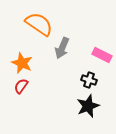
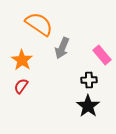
pink rectangle: rotated 24 degrees clockwise
orange star: moved 3 px up; rotated 10 degrees clockwise
black cross: rotated 21 degrees counterclockwise
black star: rotated 15 degrees counterclockwise
